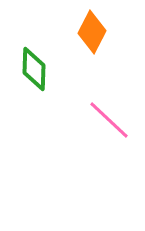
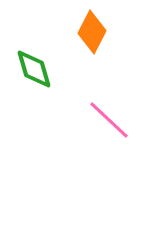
green diamond: rotated 18 degrees counterclockwise
